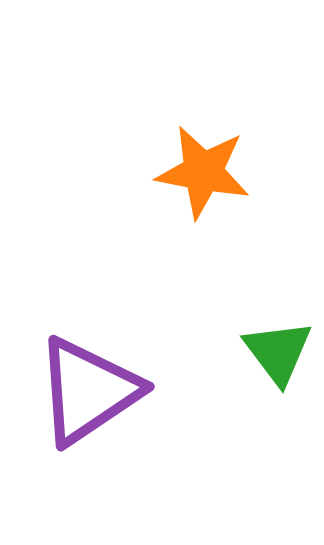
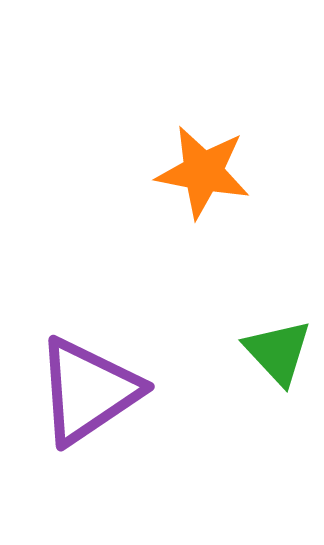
green triangle: rotated 6 degrees counterclockwise
